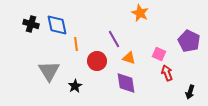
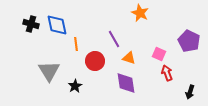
red circle: moved 2 px left
